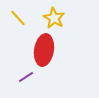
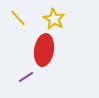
yellow star: moved 1 px down
